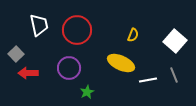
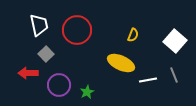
gray square: moved 30 px right
purple circle: moved 10 px left, 17 px down
